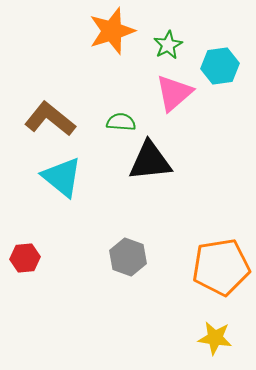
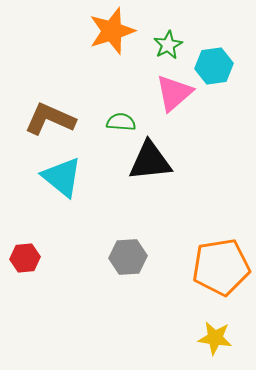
cyan hexagon: moved 6 px left
brown L-shape: rotated 15 degrees counterclockwise
gray hexagon: rotated 24 degrees counterclockwise
